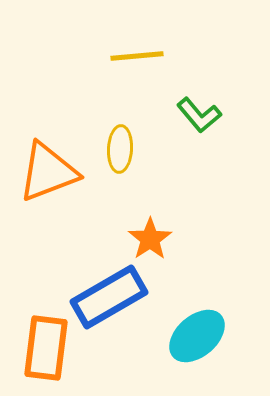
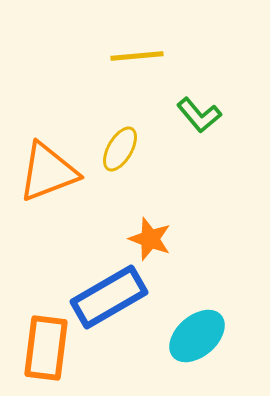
yellow ellipse: rotated 27 degrees clockwise
orange star: rotated 18 degrees counterclockwise
